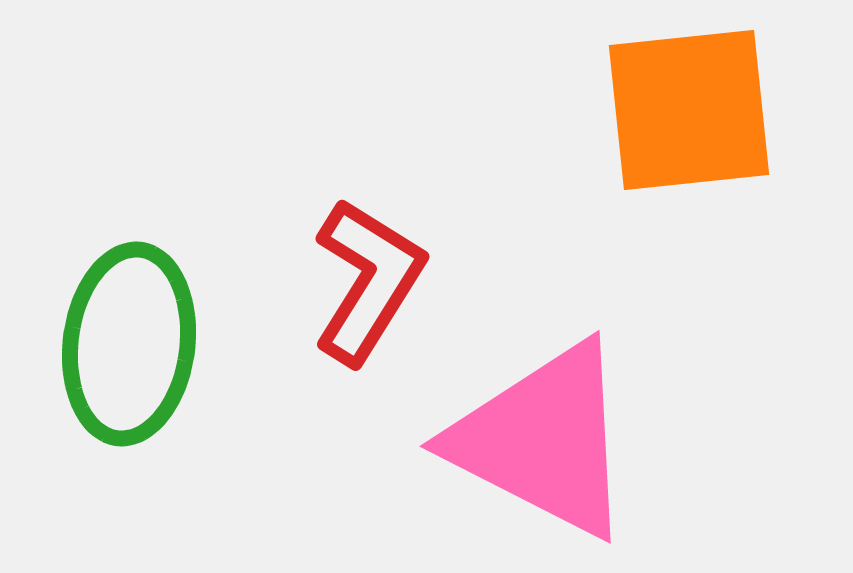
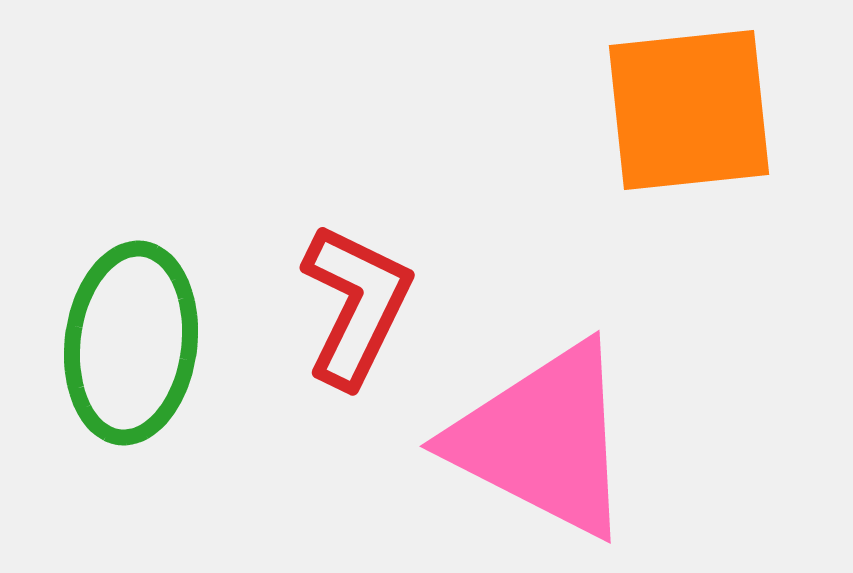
red L-shape: moved 12 px left, 24 px down; rotated 6 degrees counterclockwise
green ellipse: moved 2 px right, 1 px up
